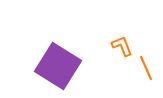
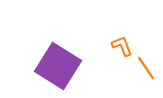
orange line: rotated 10 degrees counterclockwise
